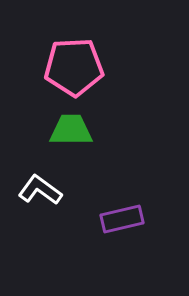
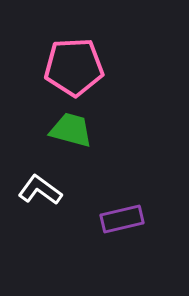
green trapezoid: rotated 15 degrees clockwise
